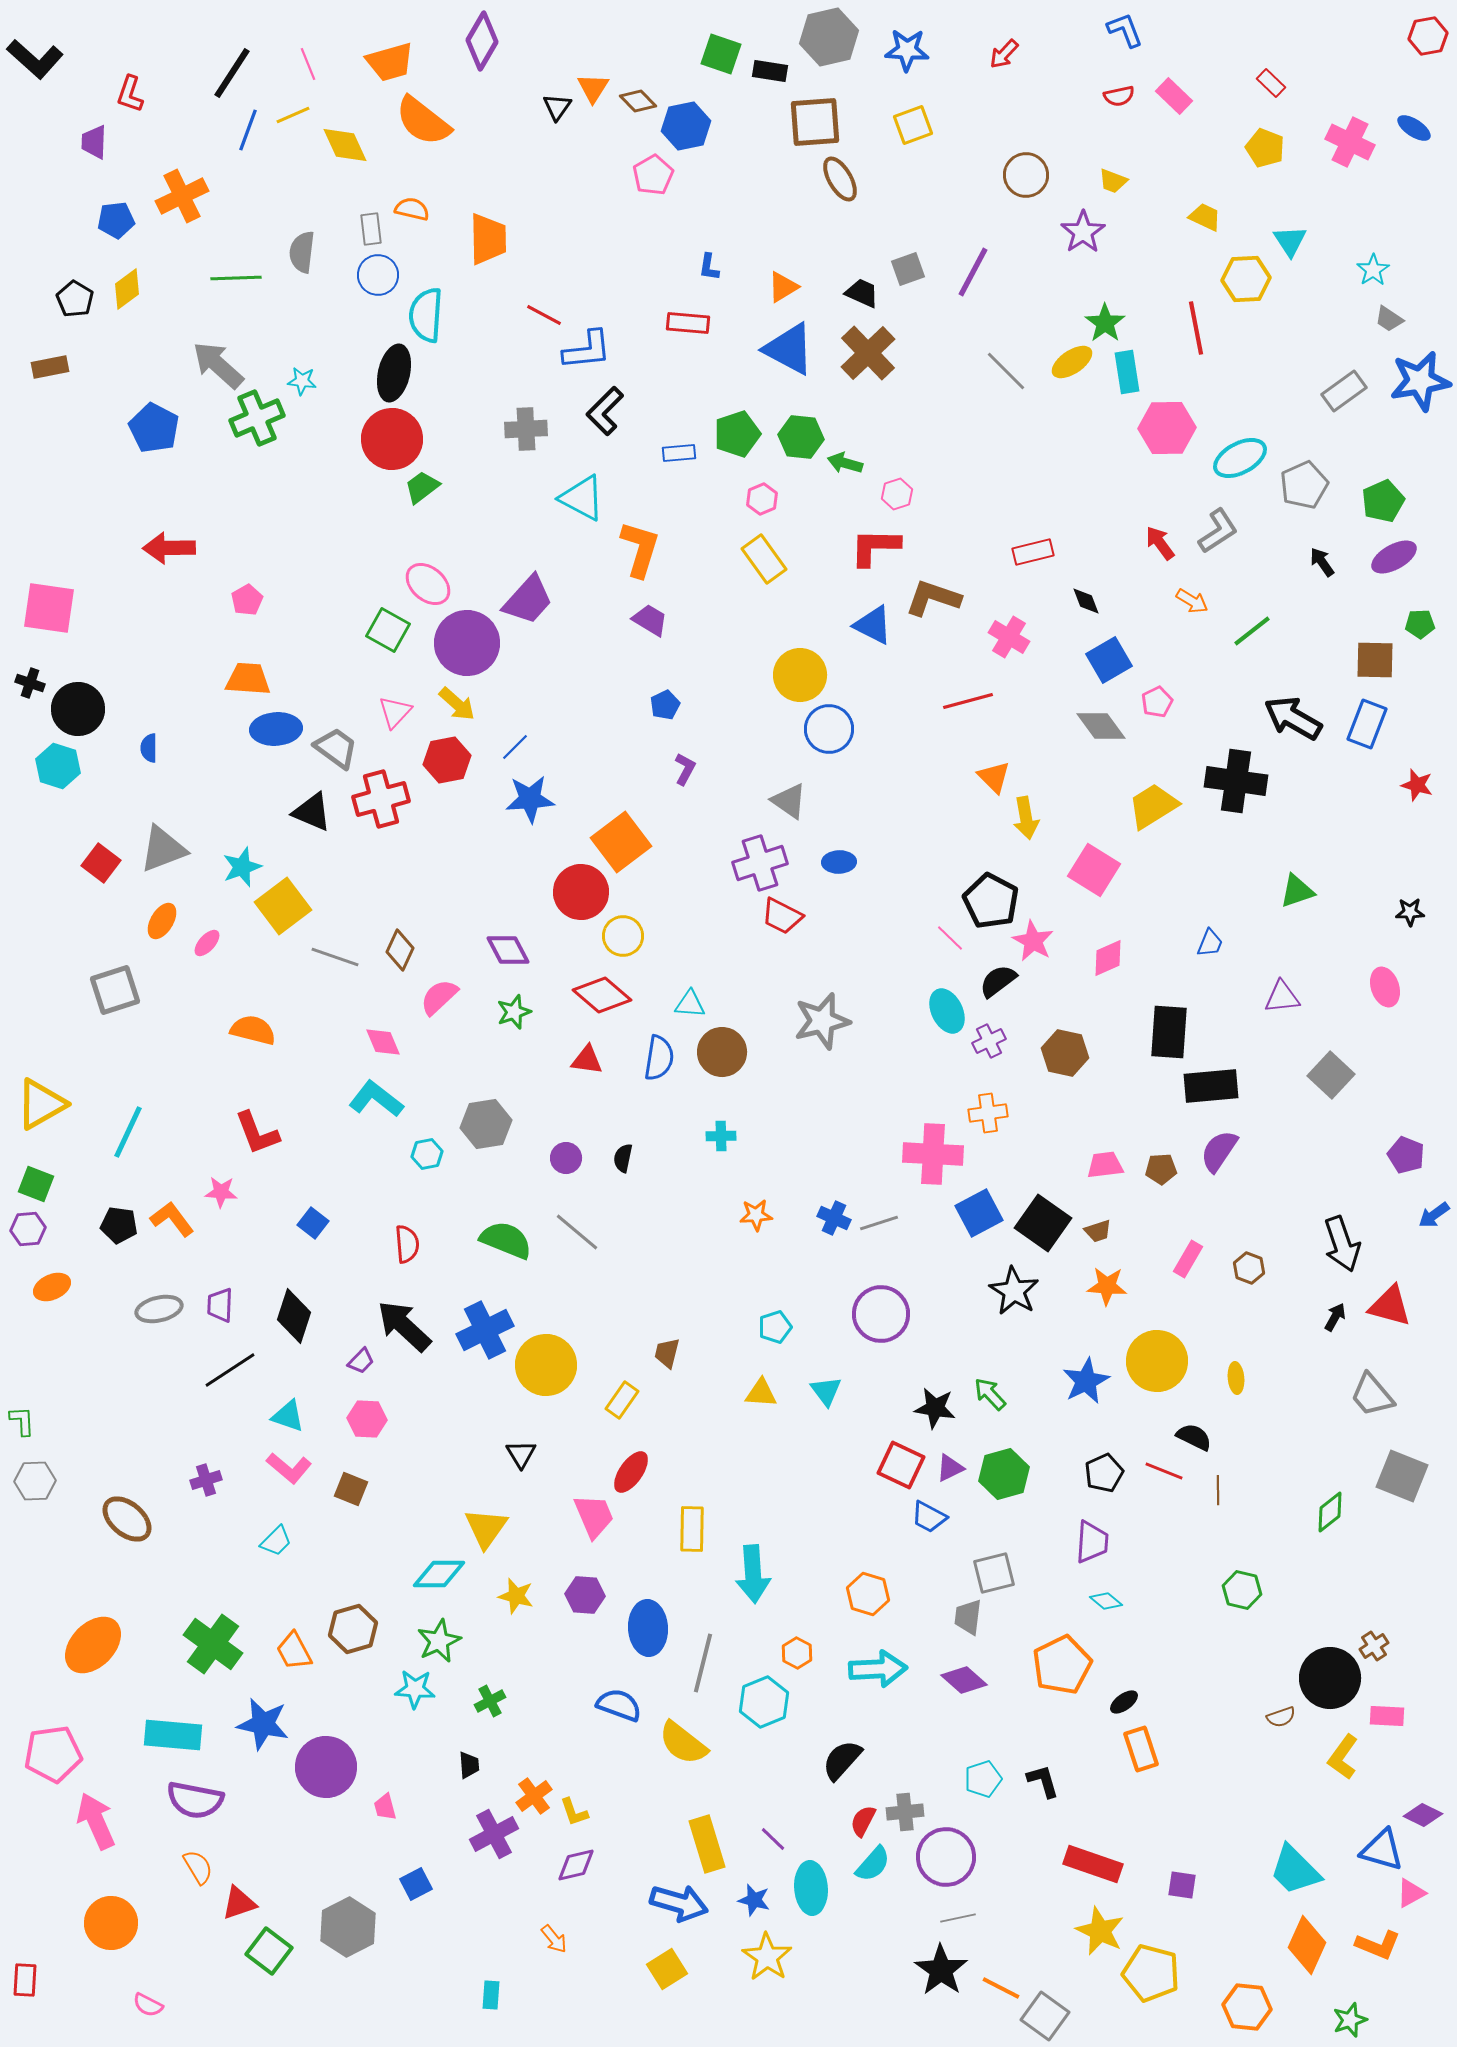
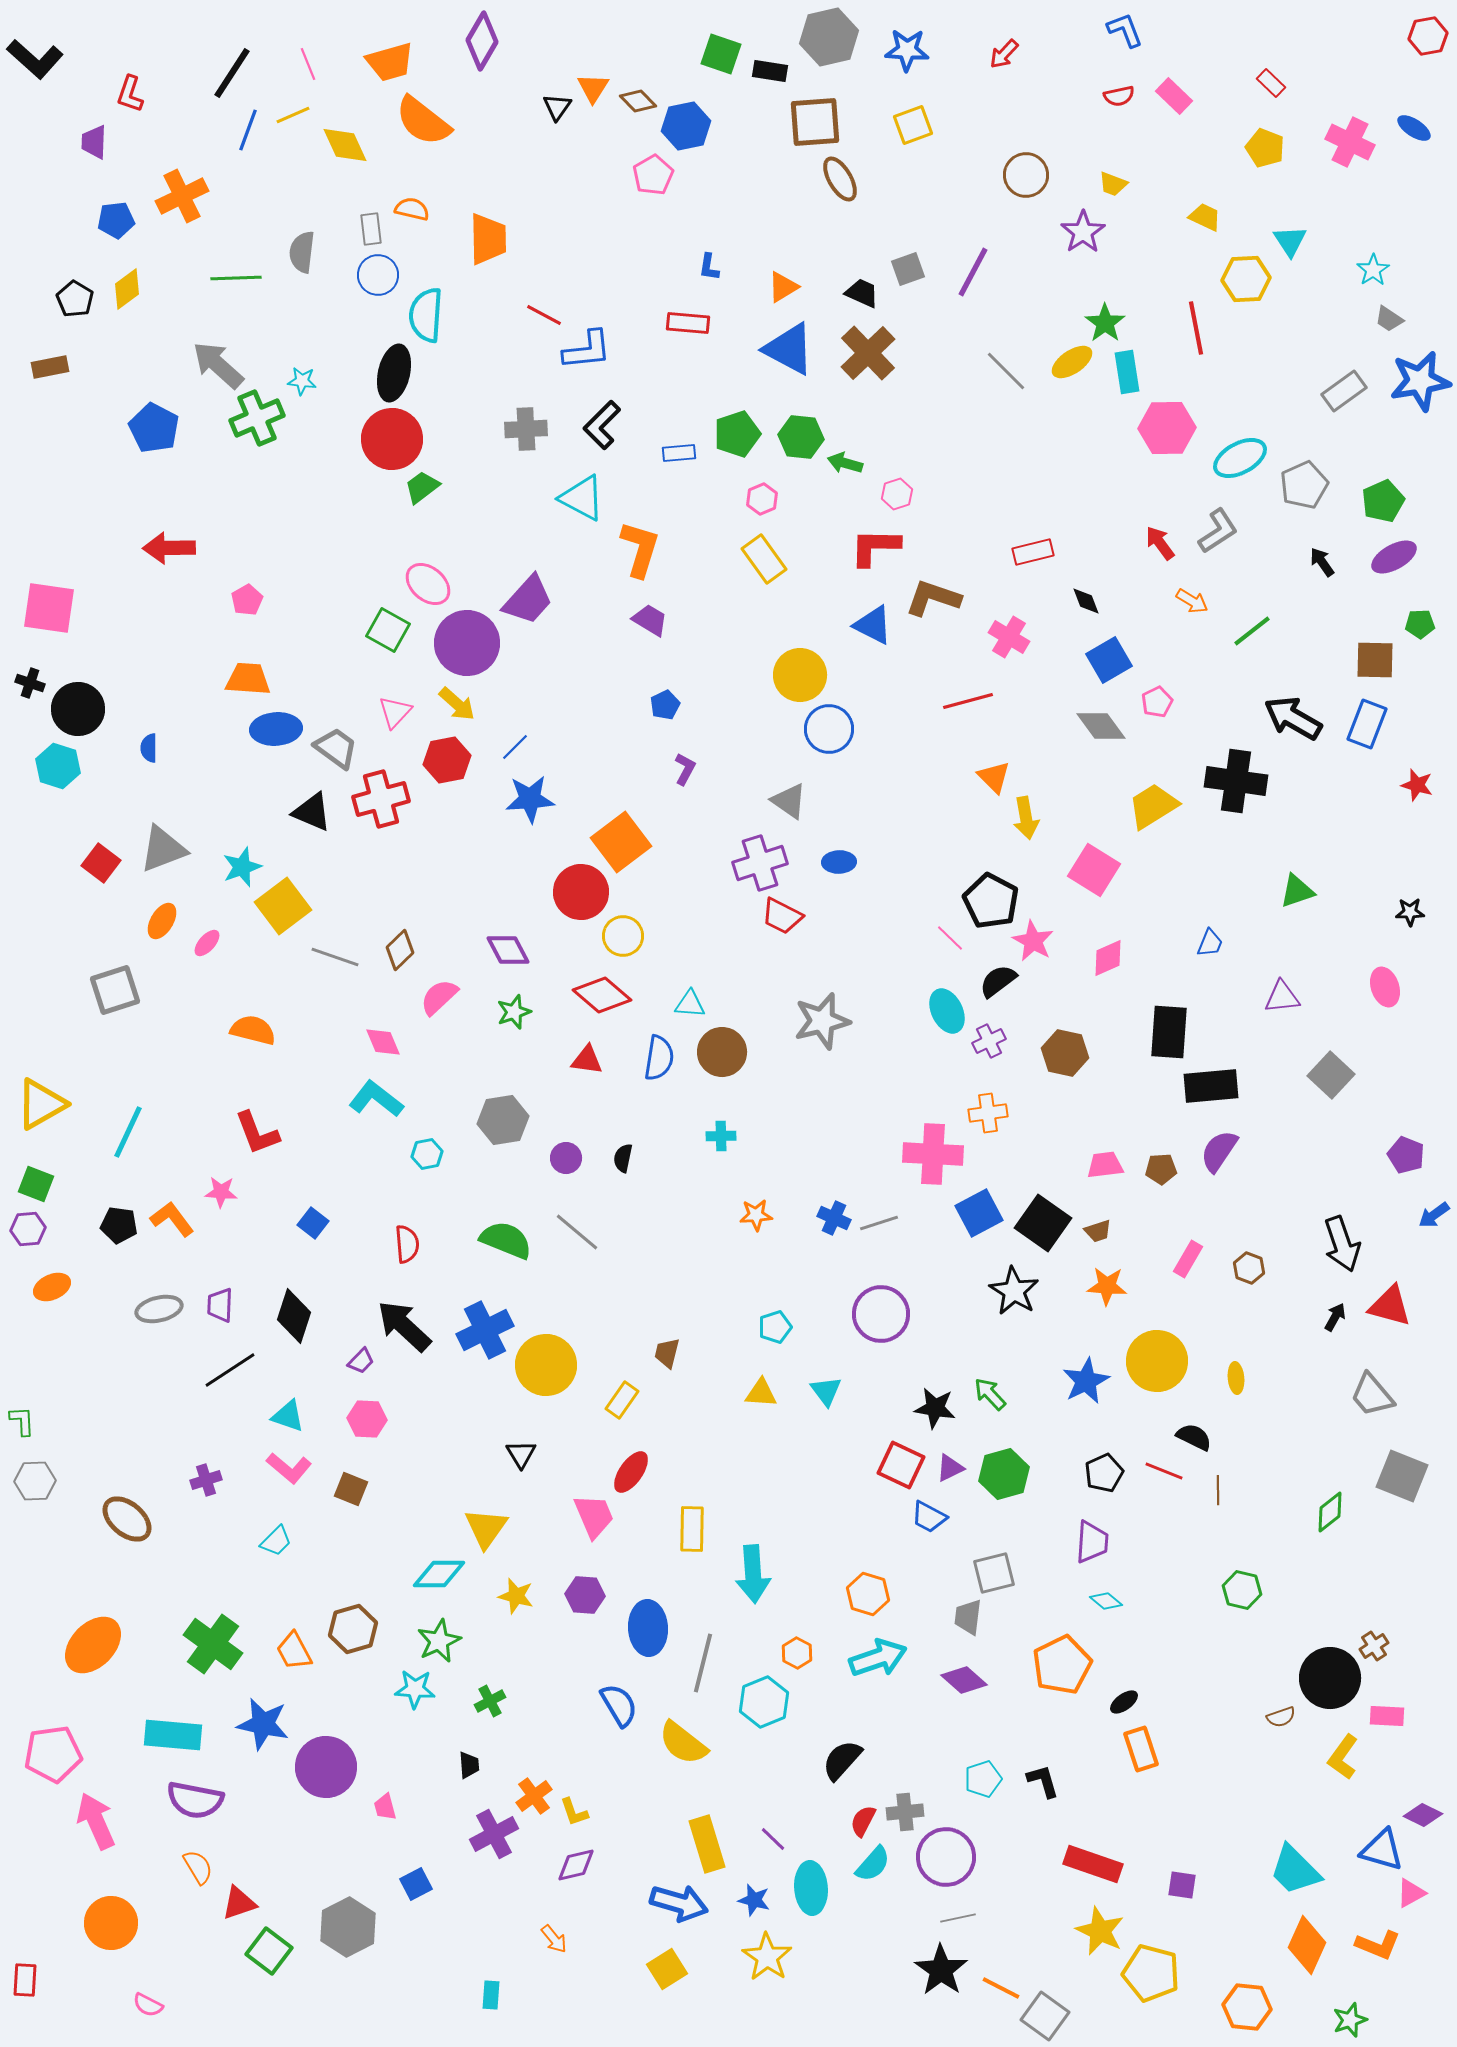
yellow trapezoid at (1113, 181): moved 3 px down
black L-shape at (605, 411): moved 3 px left, 14 px down
brown diamond at (400, 950): rotated 21 degrees clockwise
gray hexagon at (486, 1124): moved 17 px right, 4 px up
cyan arrow at (878, 1669): moved 11 px up; rotated 16 degrees counterclockwise
blue semicircle at (619, 1705): rotated 39 degrees clockwise
